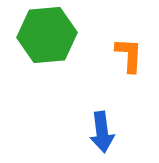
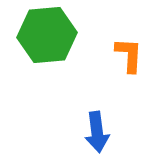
blue arrow: moved 5 px left
